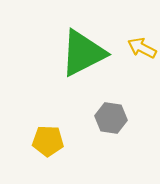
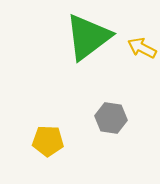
green triangle: moved 5 px right, 16 px up; rotated 10 degrees counterclockwise
